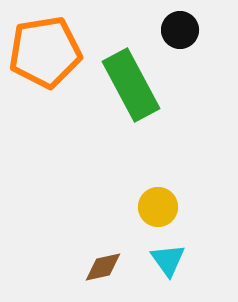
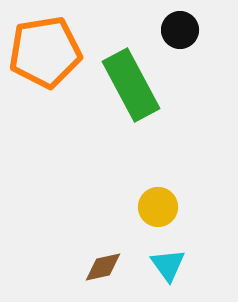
cyan triangle: moved 5 px down
